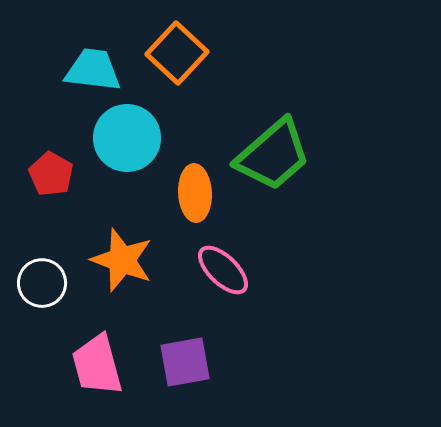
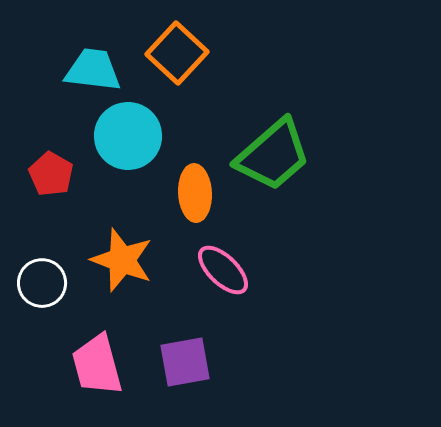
cyan circle: moved 1 px right, 2 px up
